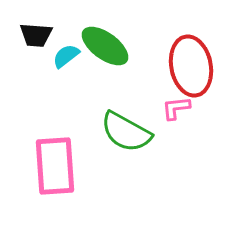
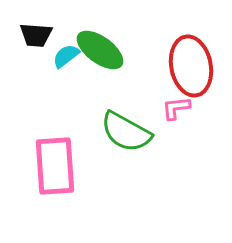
green ellipse: moved 5 px left, 4 px down
